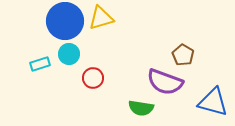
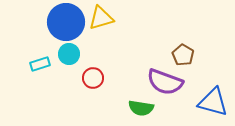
blue circle: moved 1 px right, 1 px down
